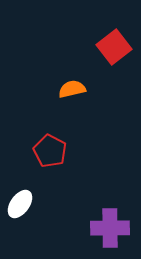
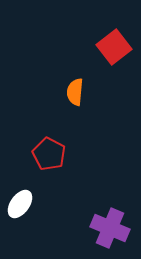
orange semicircle: moved 3 px right, 3 px down; rotated 72 degrees counterclockwise
red pentagon: moved 1 px left, 3 px down
purple cross: rotated 24 degrees clockwise
